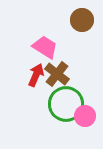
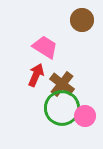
brown cross: moved 5 px right, 10 px down
green circle: moved 4 px left, 4 px down
